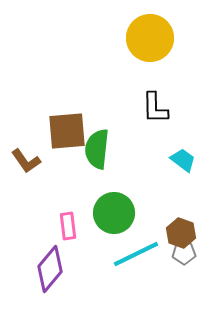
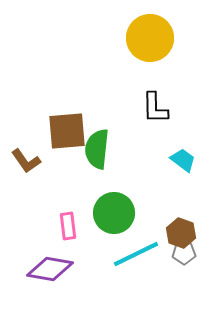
purple diamond: rotated 60 degrees clockwise
